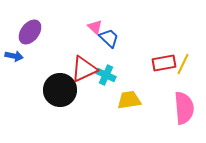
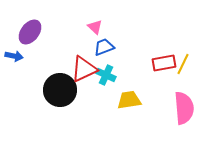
blue trapezoid: moved 5 px left, 9 px down; rotated 65 degrees counterclockwise
